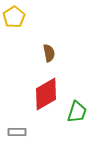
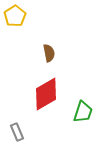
yellow pentagon: moved 1 px right, 1 px up
green trapezoid: moved 6 px right
gray rectangle: rotated 66 degrees clockwise
